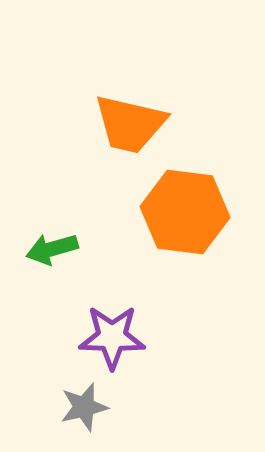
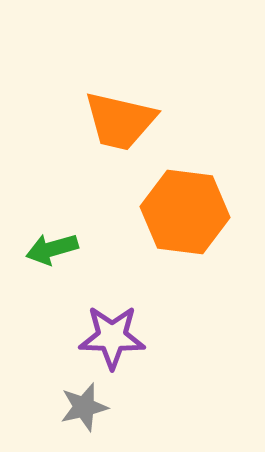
orange trapezoid: moved 10 px left, 3 px up
